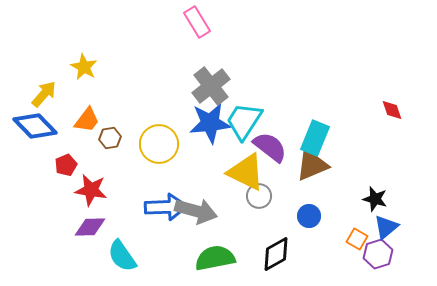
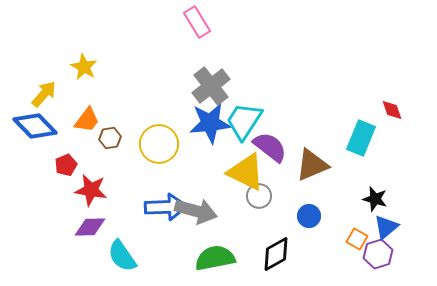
cyan rectangle: moved 46 px right
